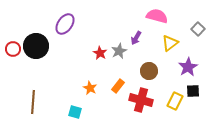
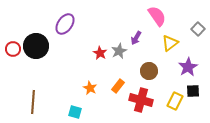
pink semicircle: rotated 40 degrees clockwise
